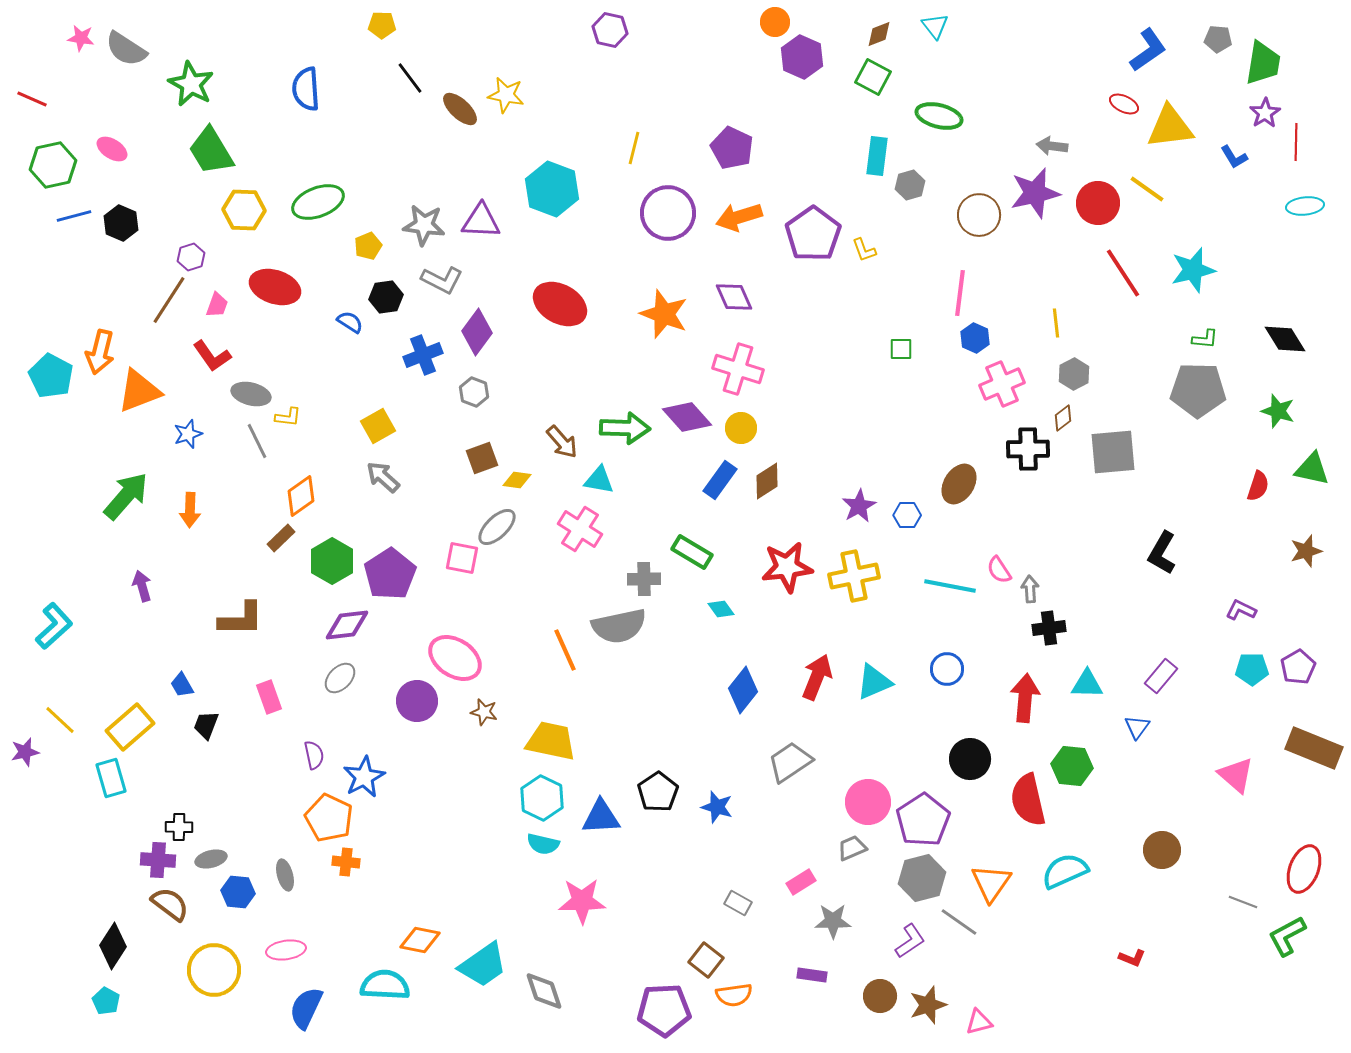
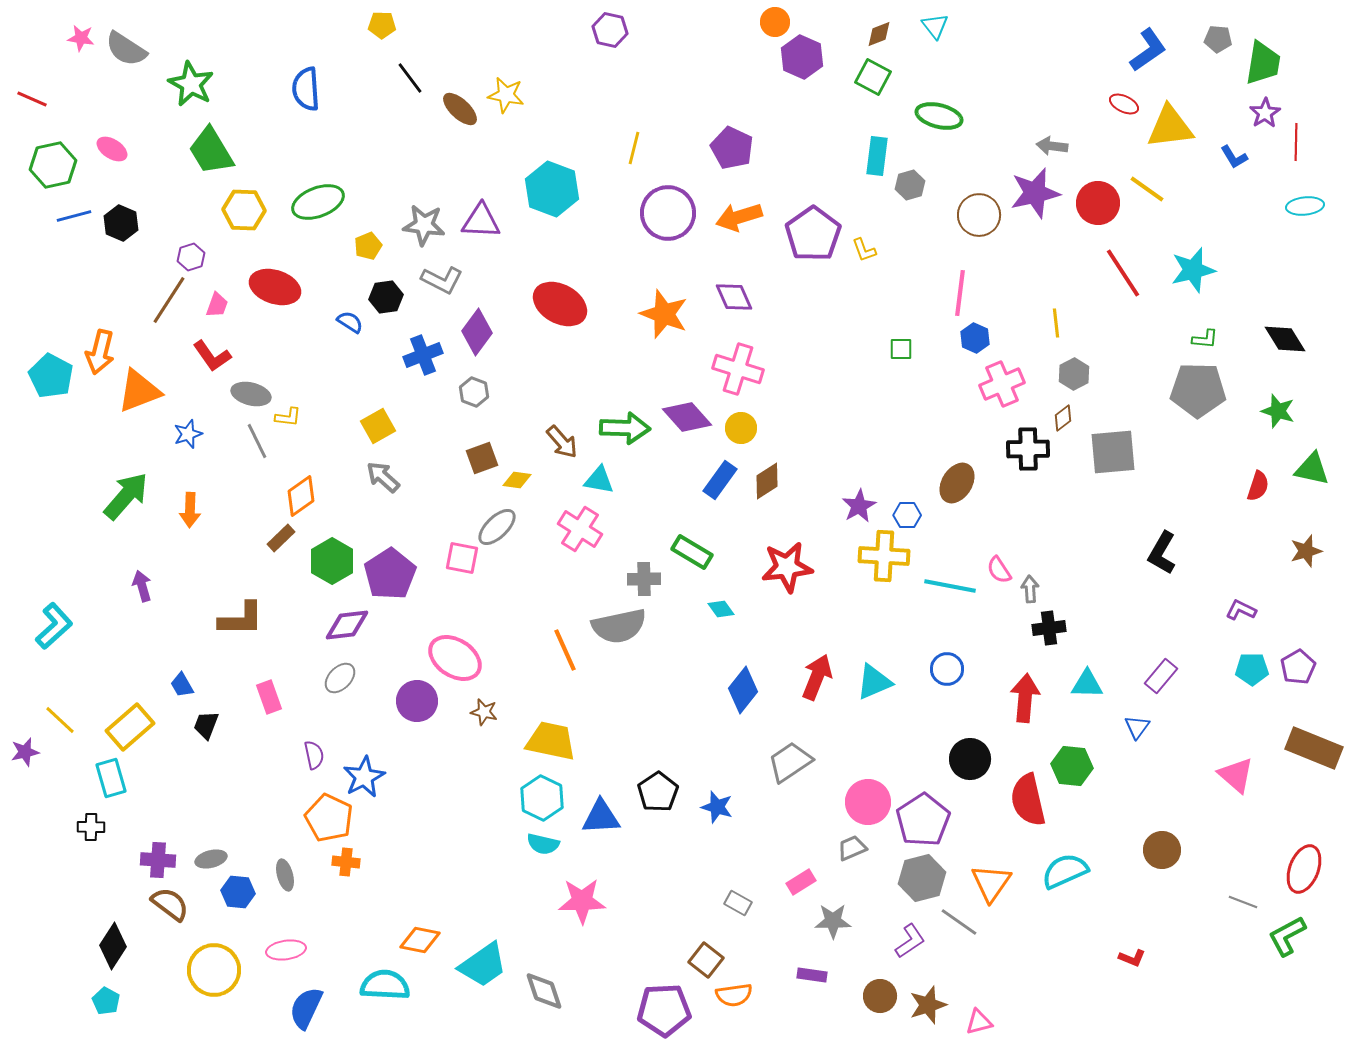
brown ellipse at (959, 484): moved 2 px left, 1 px up
yellow cross at (854, 576): moved 30 px right, 20 px up; rotated 15 degrees clockwise
black cross at (179, 827): moved 88 px left
